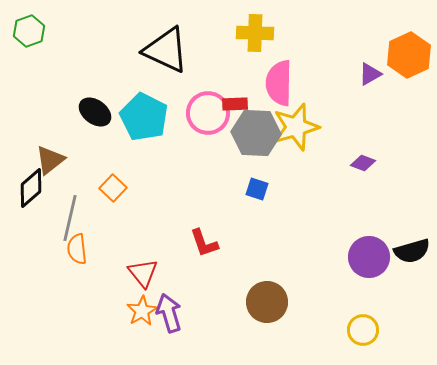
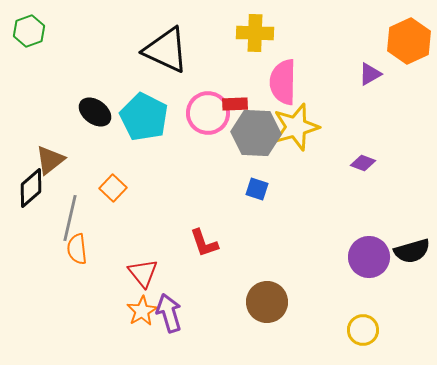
orange hexagon: moved 14 px up
pink semicircle: moved 4 px right, 1 px up
